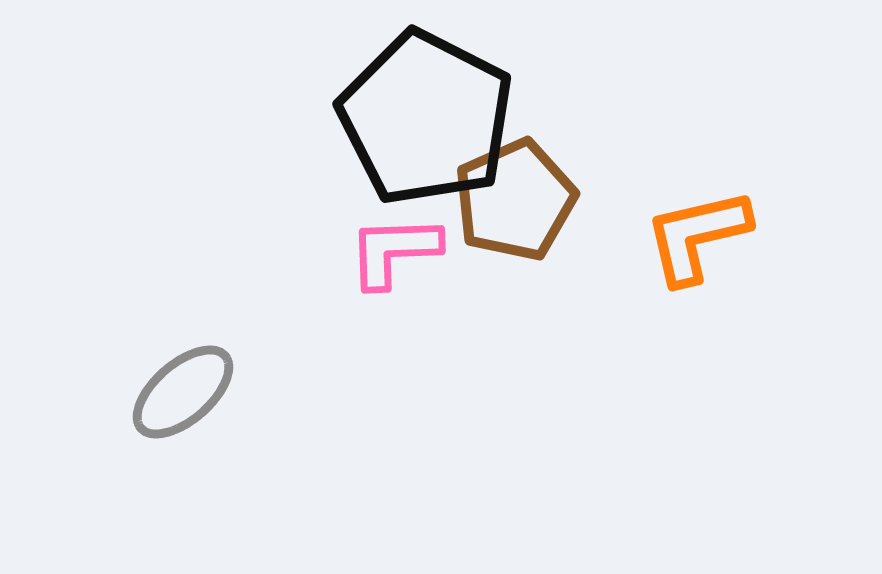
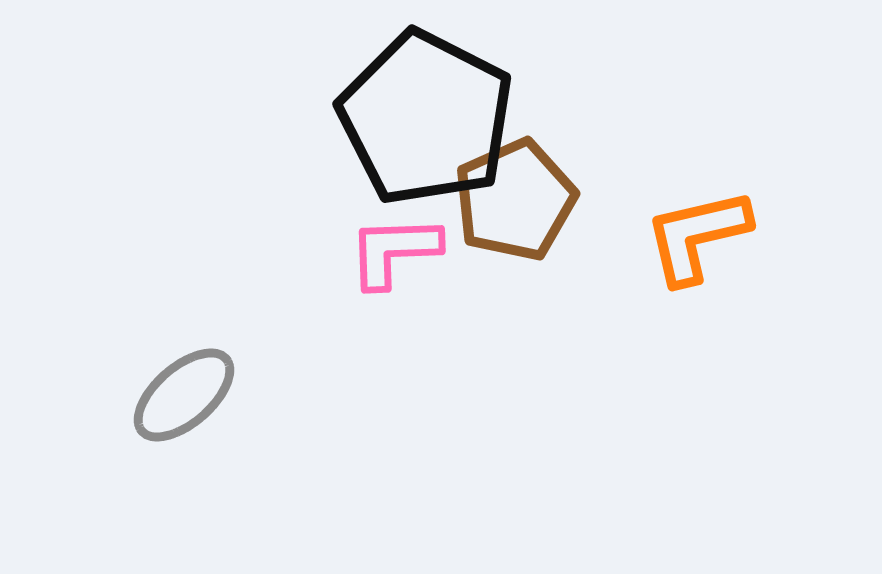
gray ellipse: moved 1 px right, 3 px down
